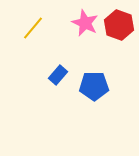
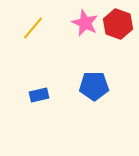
red hexagon: moved 1 px left, 1 px up
blue rectangle: moved 19 px left, 20 px down; rotated 36 degrees clockwise
